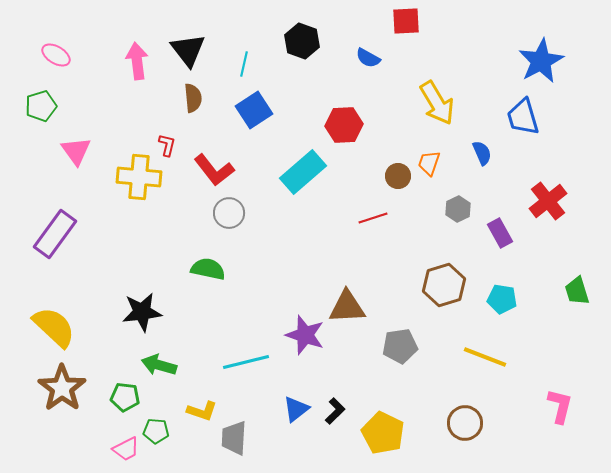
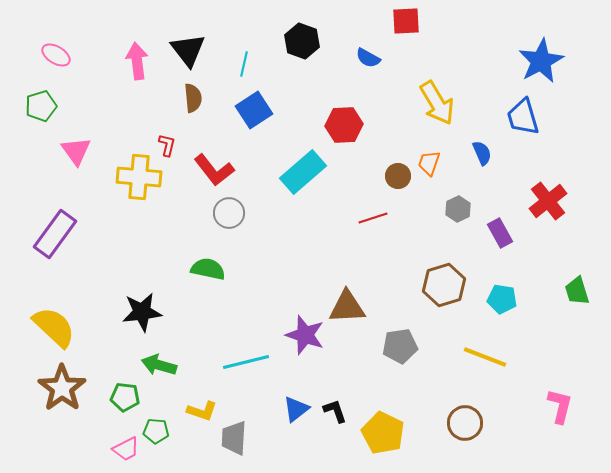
black L-shape at (335, 411): rotated 64 degrees counterclockwise
